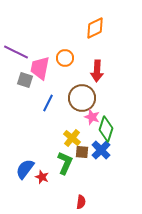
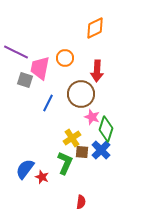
brown circle: moved 1 px left, 4 px up
yellow cross: rotated 18 degrees clockwise
